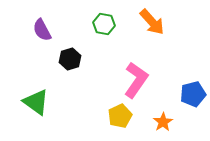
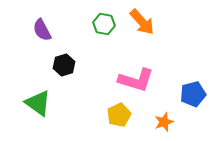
orange arrow: moved 10 px left
black hexagon: moved 6 px left, 6 px down
pink L-shape: rotated 72 degrees clockwise
green triangle: moved 2 px right, 1 px down
yellow pentagon: moved 1 px left, 1 px up
orange star: moved 1 px right; rotated 12 degrees clockwise
